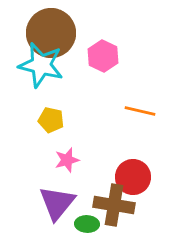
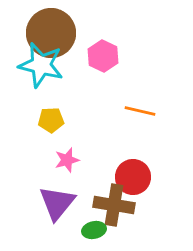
yellow pentagon: rotated 15 degrees counterclockwise
green ellipse: moved 7 px right, 6 px down; rotated 15 degrees counterclockwise
